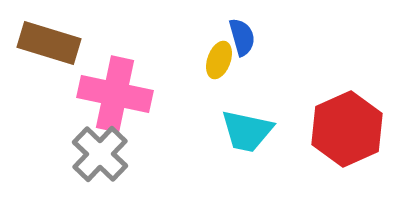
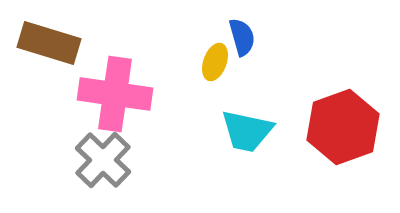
yellow ellipse: moved 4 px left, 2 px down
pink cross: rotated 4 degrees counterclockwise
red hexagon: moved 4 px left, 2 px up; rotated 4 degrees clockwise
gray cross: moved 3 px right, 6 px down
